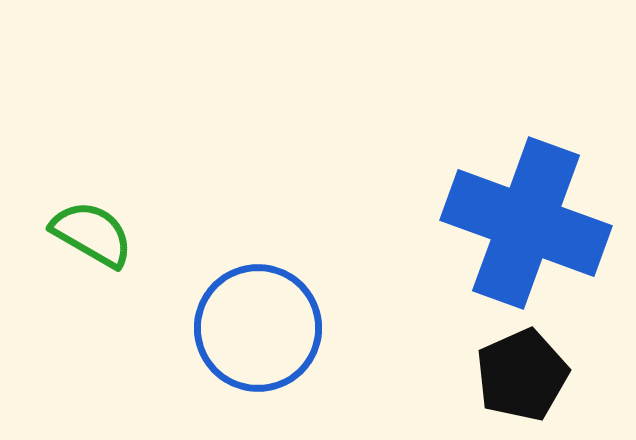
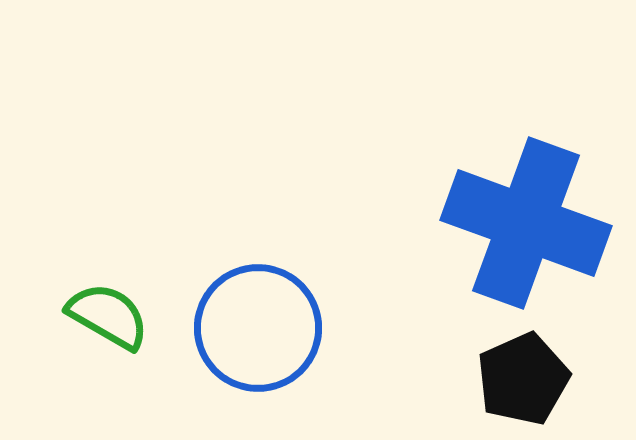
green semicircle: moved 16 px right, 82 px down
black pentagon: moved 1 px right, 4 px down
